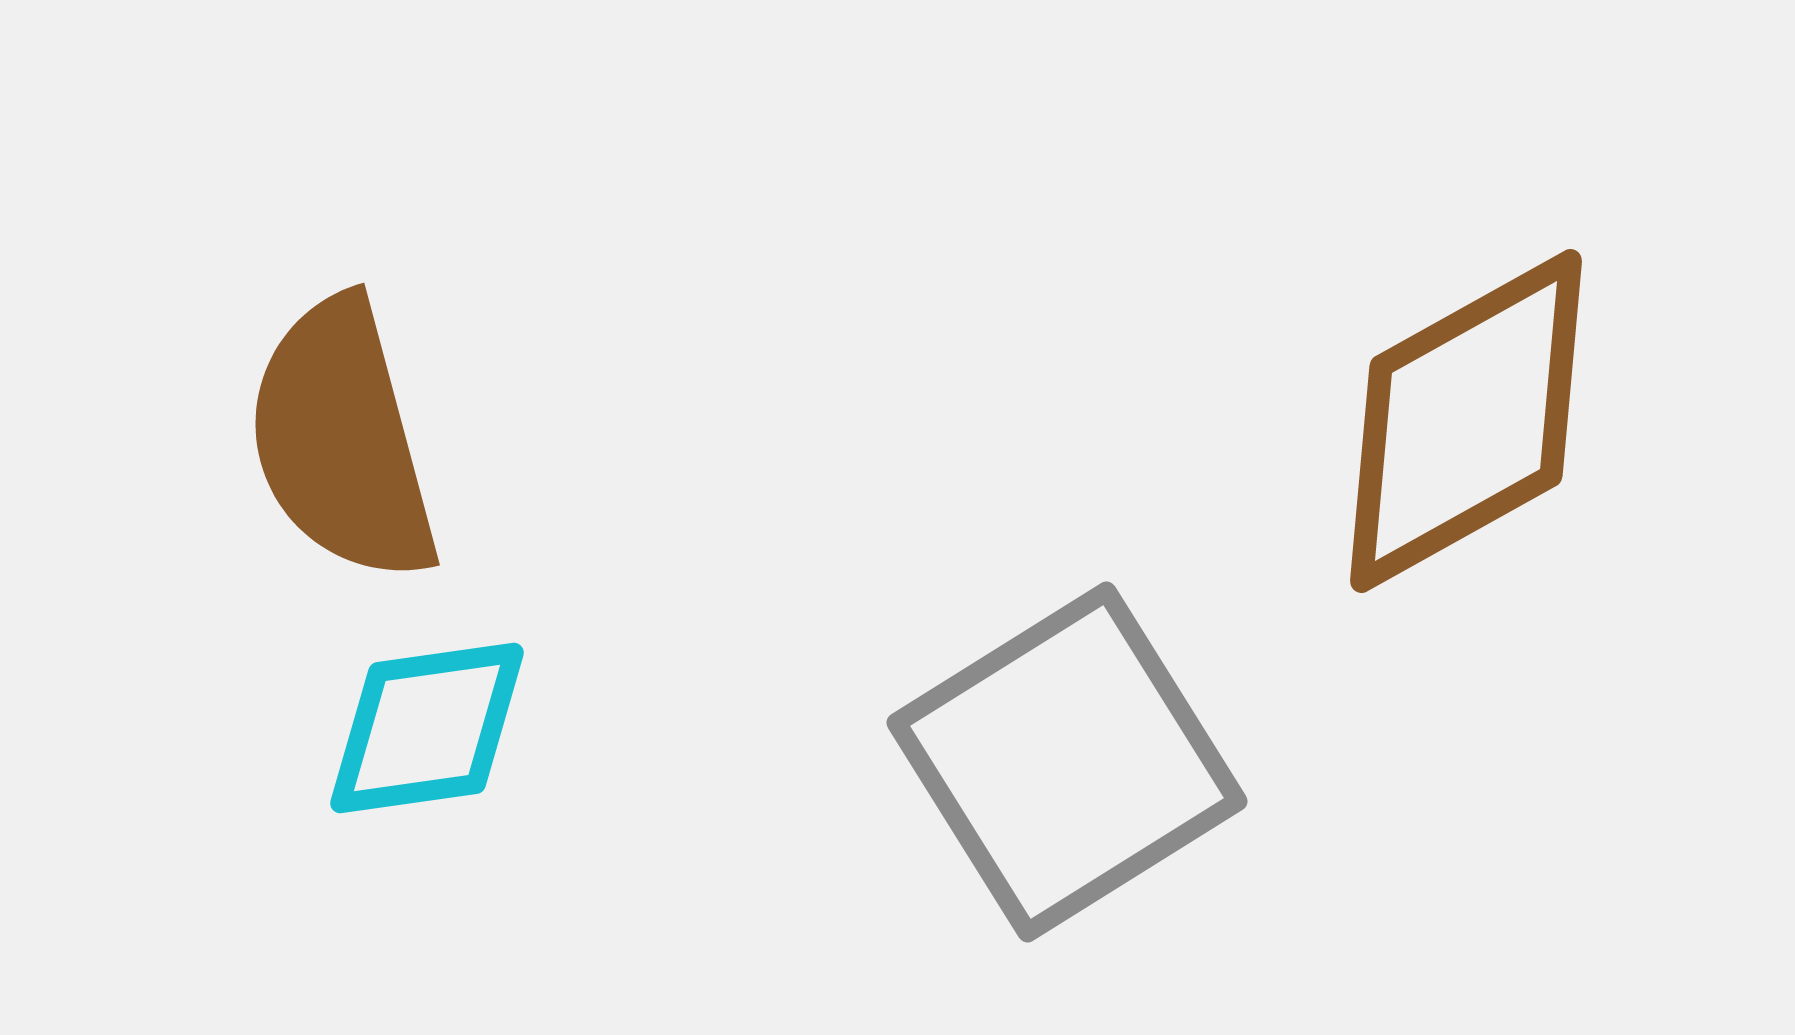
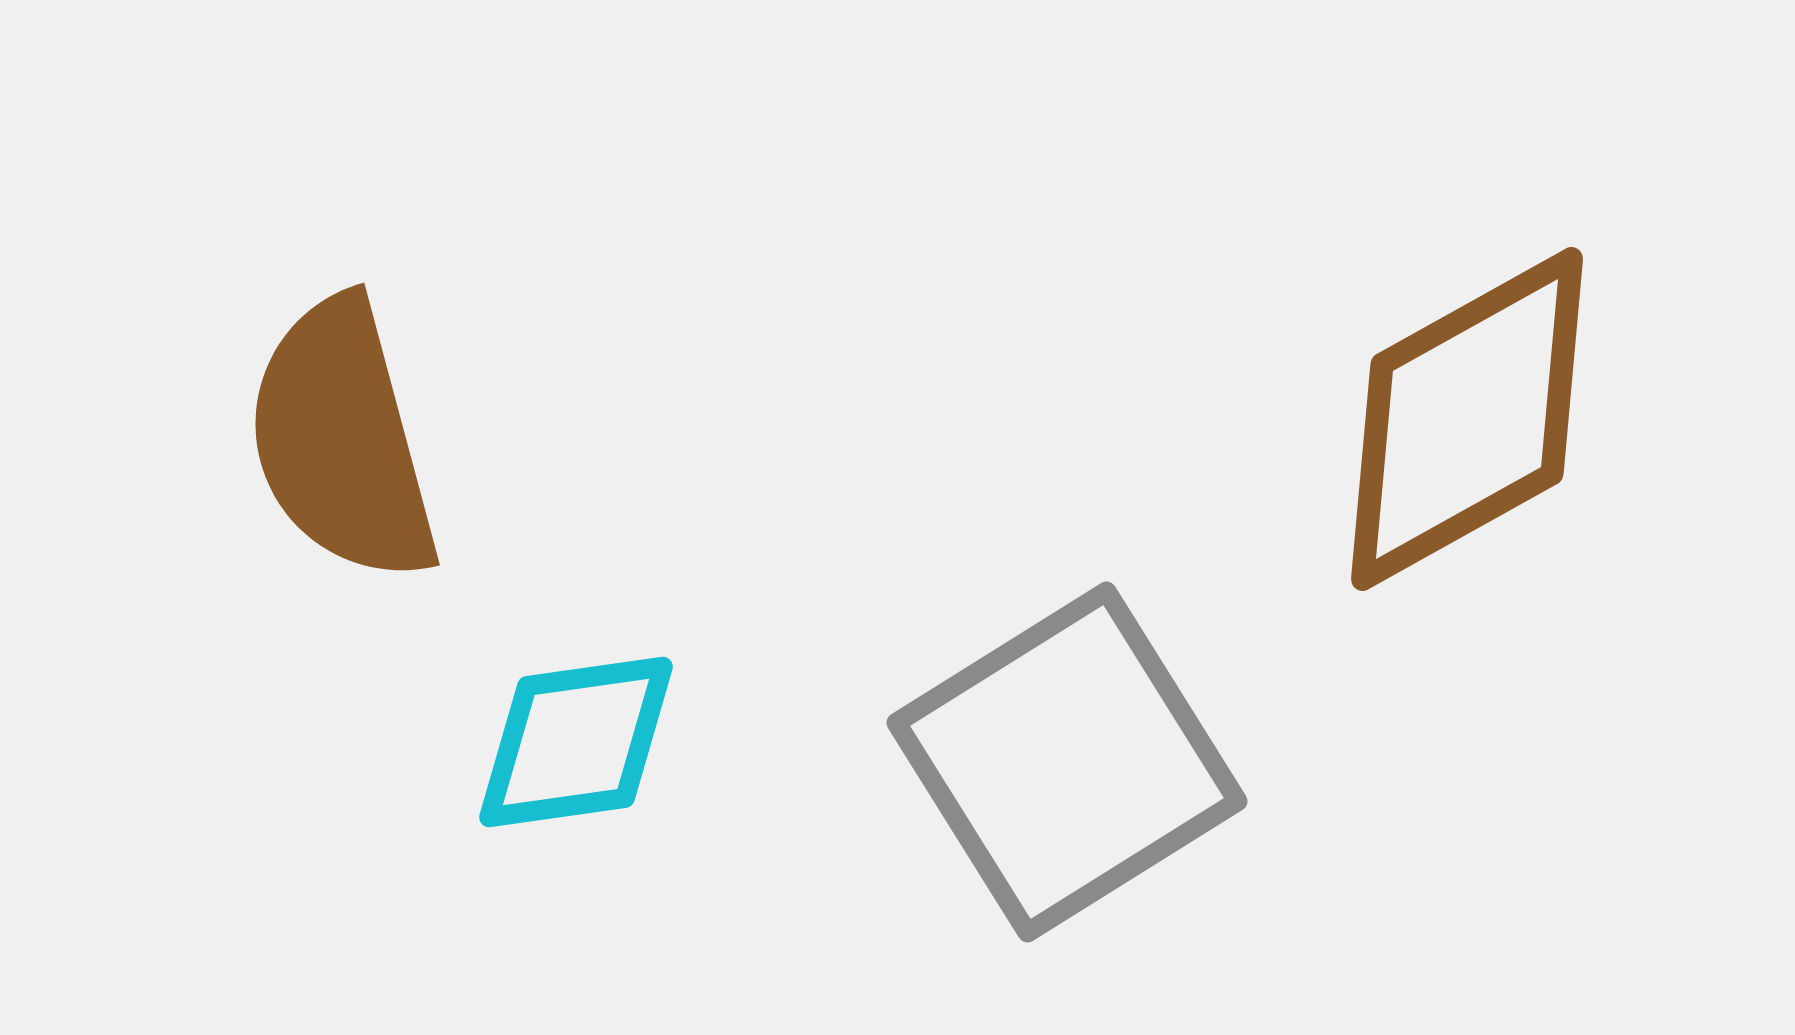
brown diamond: moved 1 px right, 2 px up
cyan diamond: moved 149 px right, 14 px down
